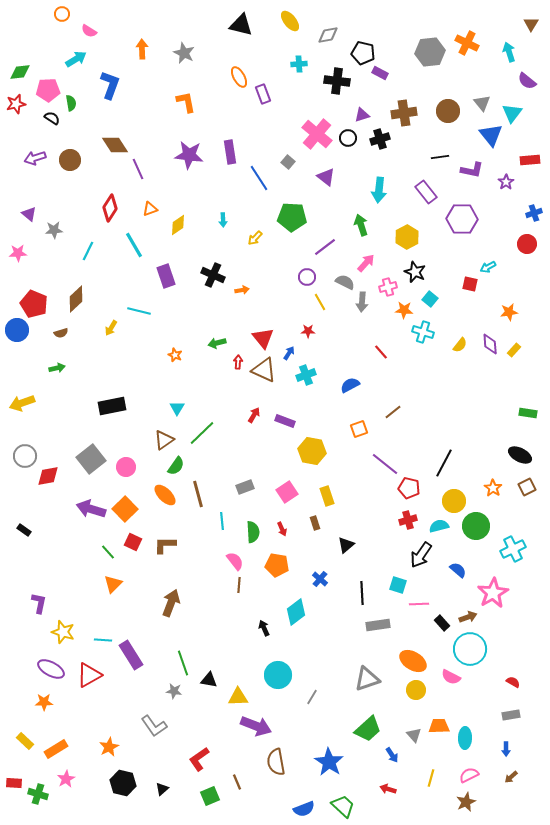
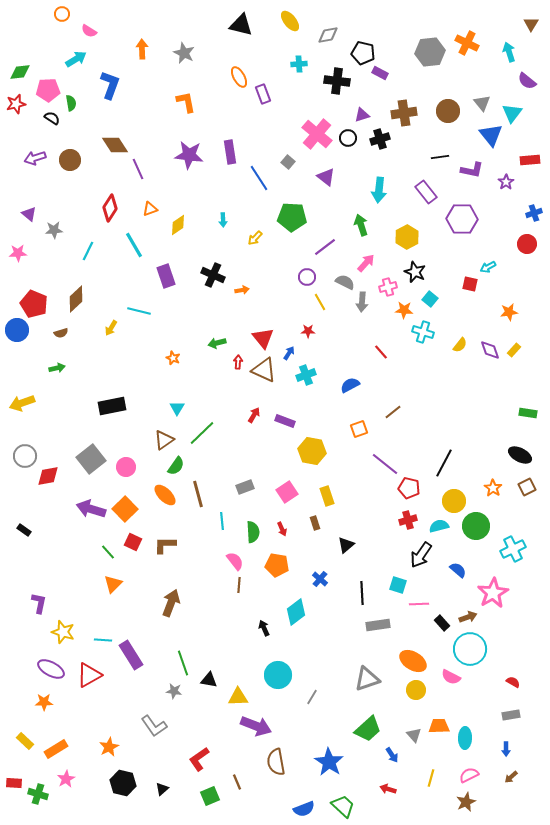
purple diamond at (490, 344): moved 6 px down; rotated 15 degrees counterclockwise
orange star at (175, 355): moved 2 px left, 3 px down
